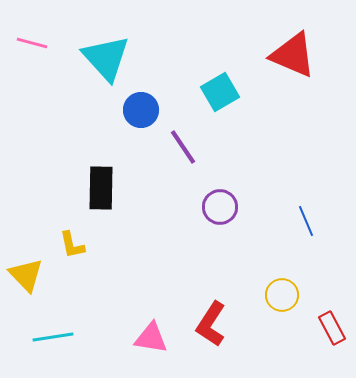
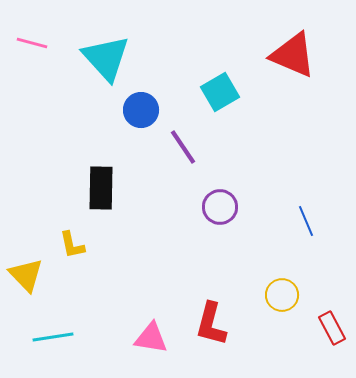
red L-shape: rotated 18 degrees counterclockwise
